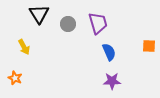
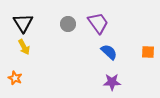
black triangle: moved 16 px left, 9 px down
purple trapezoid: rotated 20 degrees counterclockwise
orange square: moved 1 px left, 6 px down
blue semicircle: rotated 24 degrees counterclockwise
purple star: moved 1 px down
